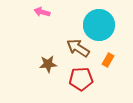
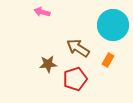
cyan circle: moved 14 px right
red pentagon: moved 6 px left; rotated 15 degrees counterclockwise
